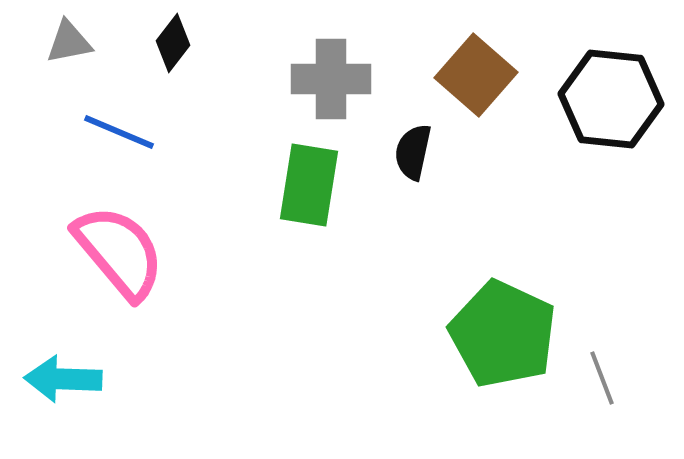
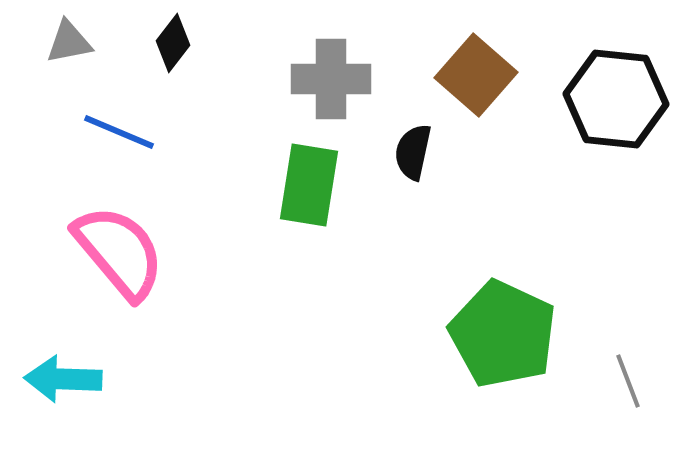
black hexagon: moved 5 px right
gray line: moved 26 px right, 3 px down
